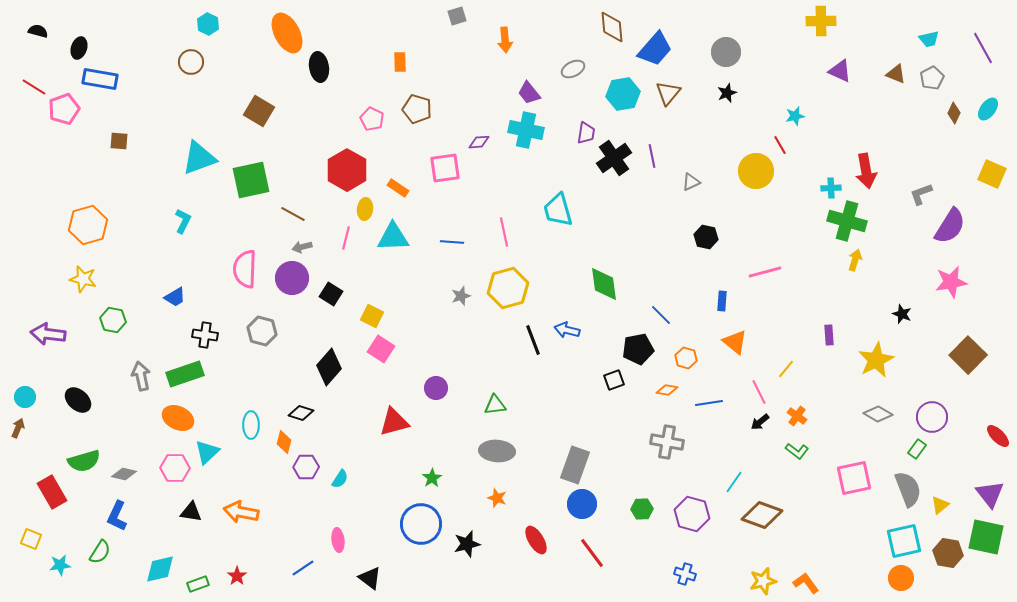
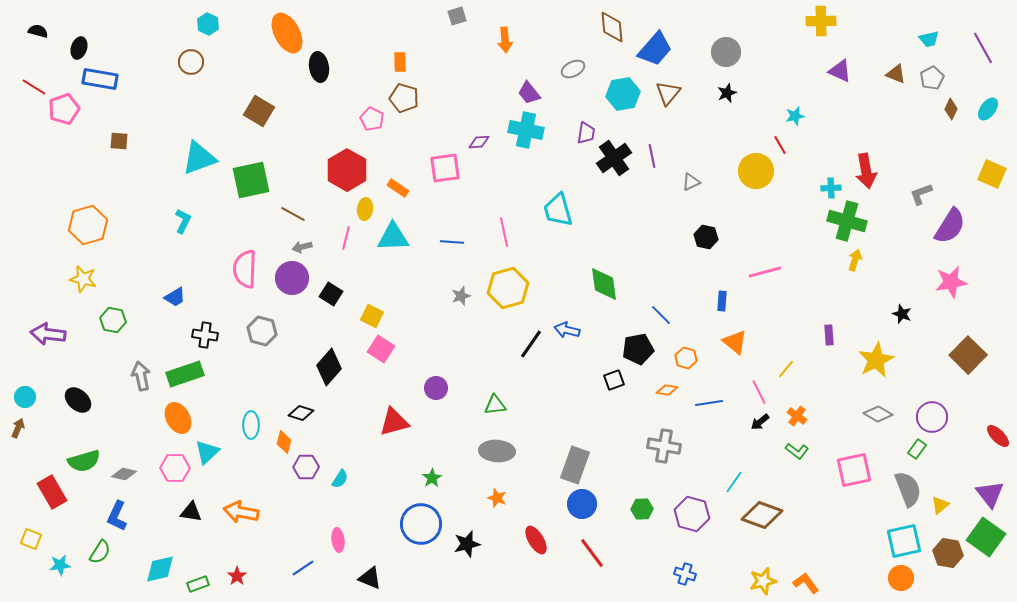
brown pentagon at (417, 109): moved 13 px left, 11 px up
brown diamond at (954, 113): moved 3 px left, 4 px up
black line at (533, 340): moved 2 px left, 4 px down; rotated 56 degrees clockwise
orange ellipse at (178, 418): rotated 36 degrees clockwise
gray cross at (667, 442): moved 3 px left, 4 px down
pink square at (854, 478): moved 8 px up
green square at (986, 537): rotated 24 degrees clockwise
black triangle at (370, 578): rotated 15 degrees counterclockwise
